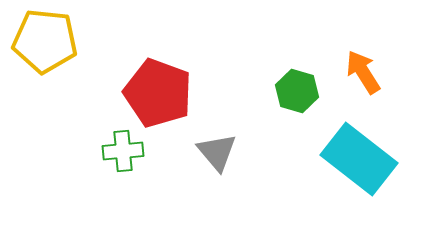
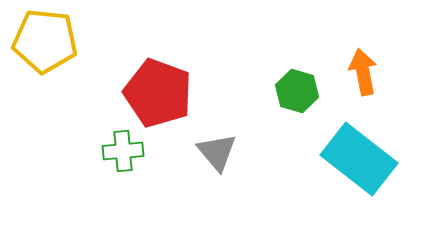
orange arrow: rotated 21 degrees clockwise
